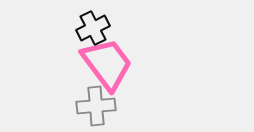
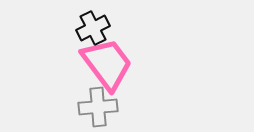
gray cross: moved 2 px right, 1 px down
